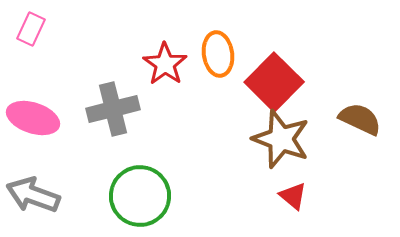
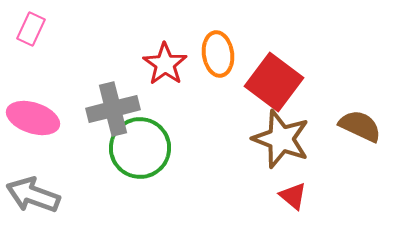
red square: rotated 8 degrees counterclockwise
brown semicircle: moved 7 px down
green circle: moved 48 px up
